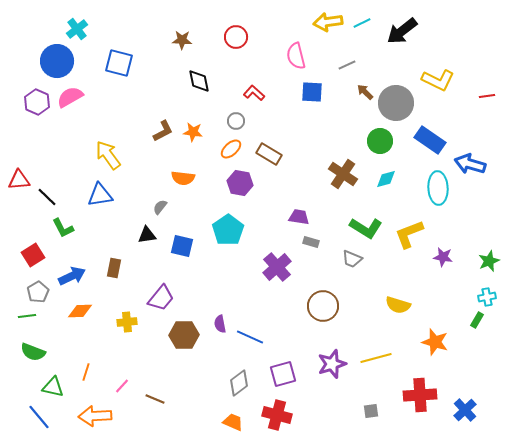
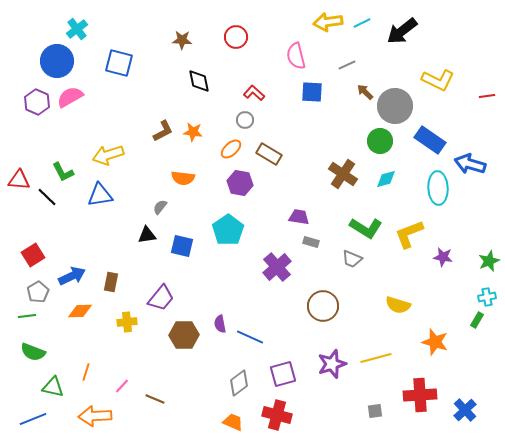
gray circle at (396, 103): moved 1 px left, 3 px down
gray circle at (236, 121): moved 9 px right, 1 px up
yellow arrow at (108, 155): rotated 72 degrees counterclockwise
red triangle at (19, 180): rotated 10 degrees clockwise
green L-shape at (63, 228): moved 56 px up
brown rectangle at (114, 268): moved 3 px left, 14 px down
gray square at (371, 411): moved 4 px right
blue line at (39, 417): moved 6 px left, 2 px down; rotated 72 degrees counterclockwise
